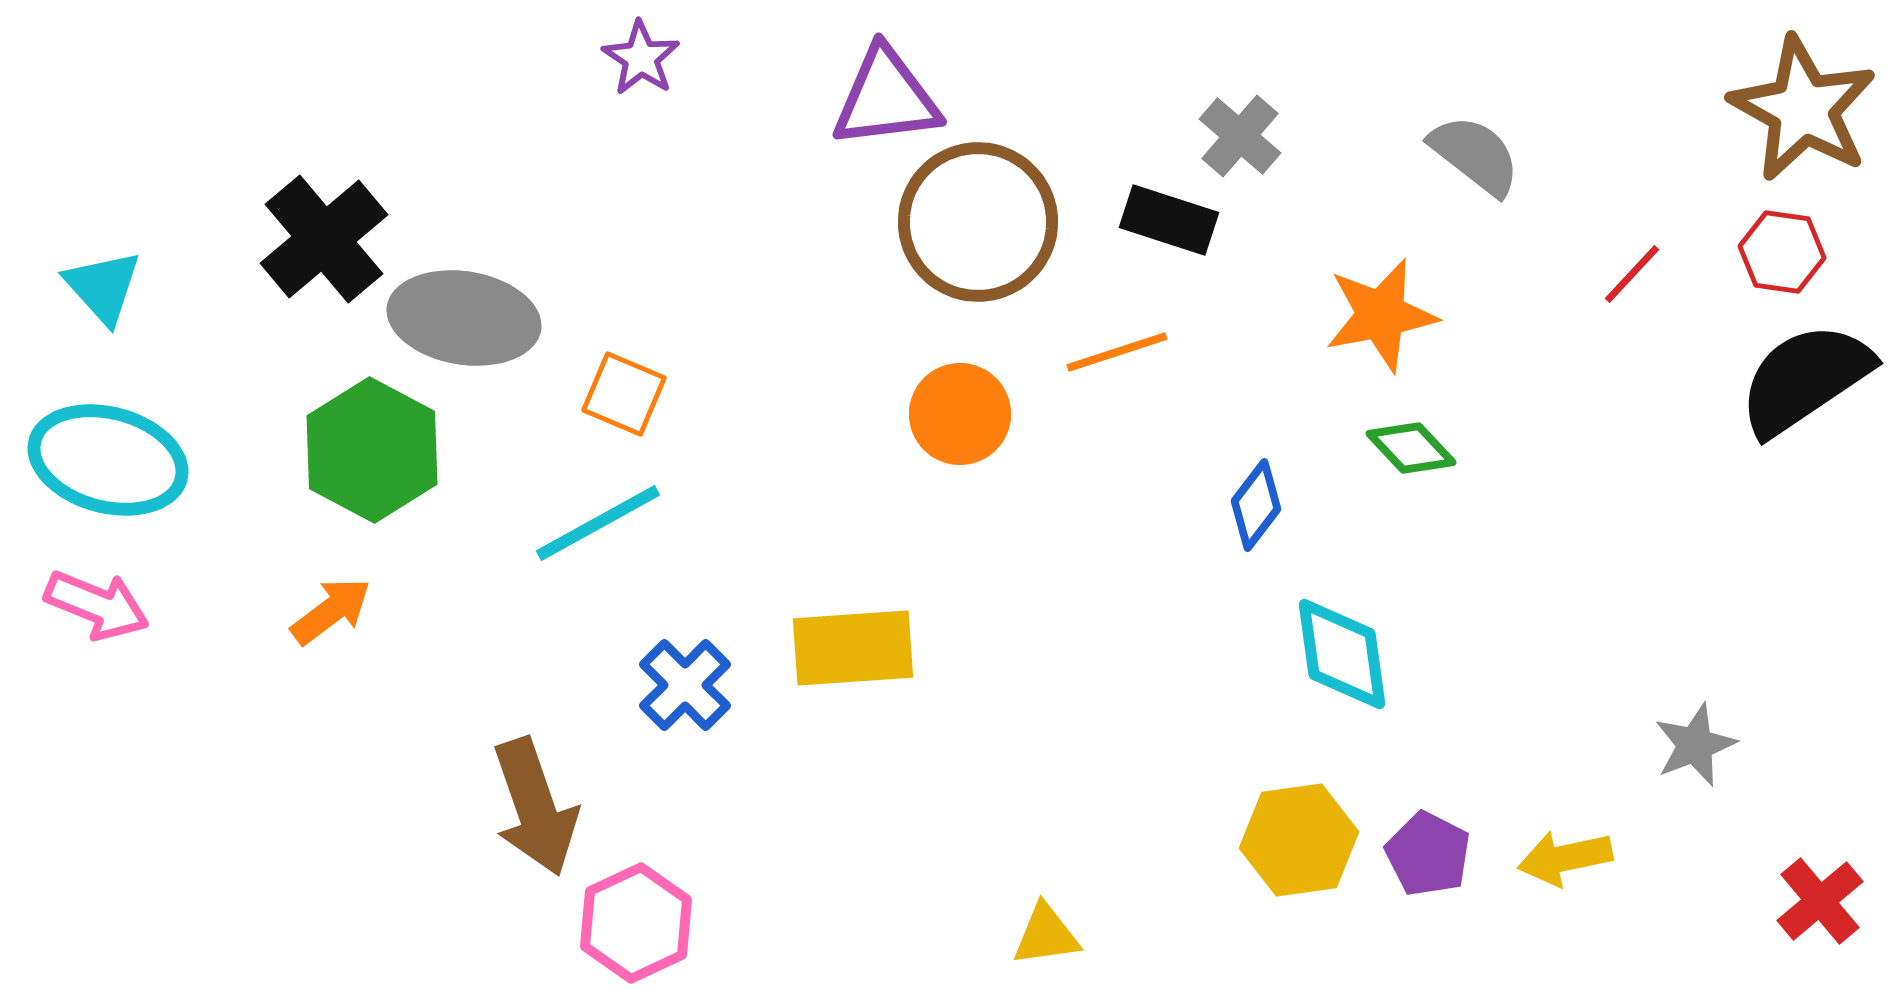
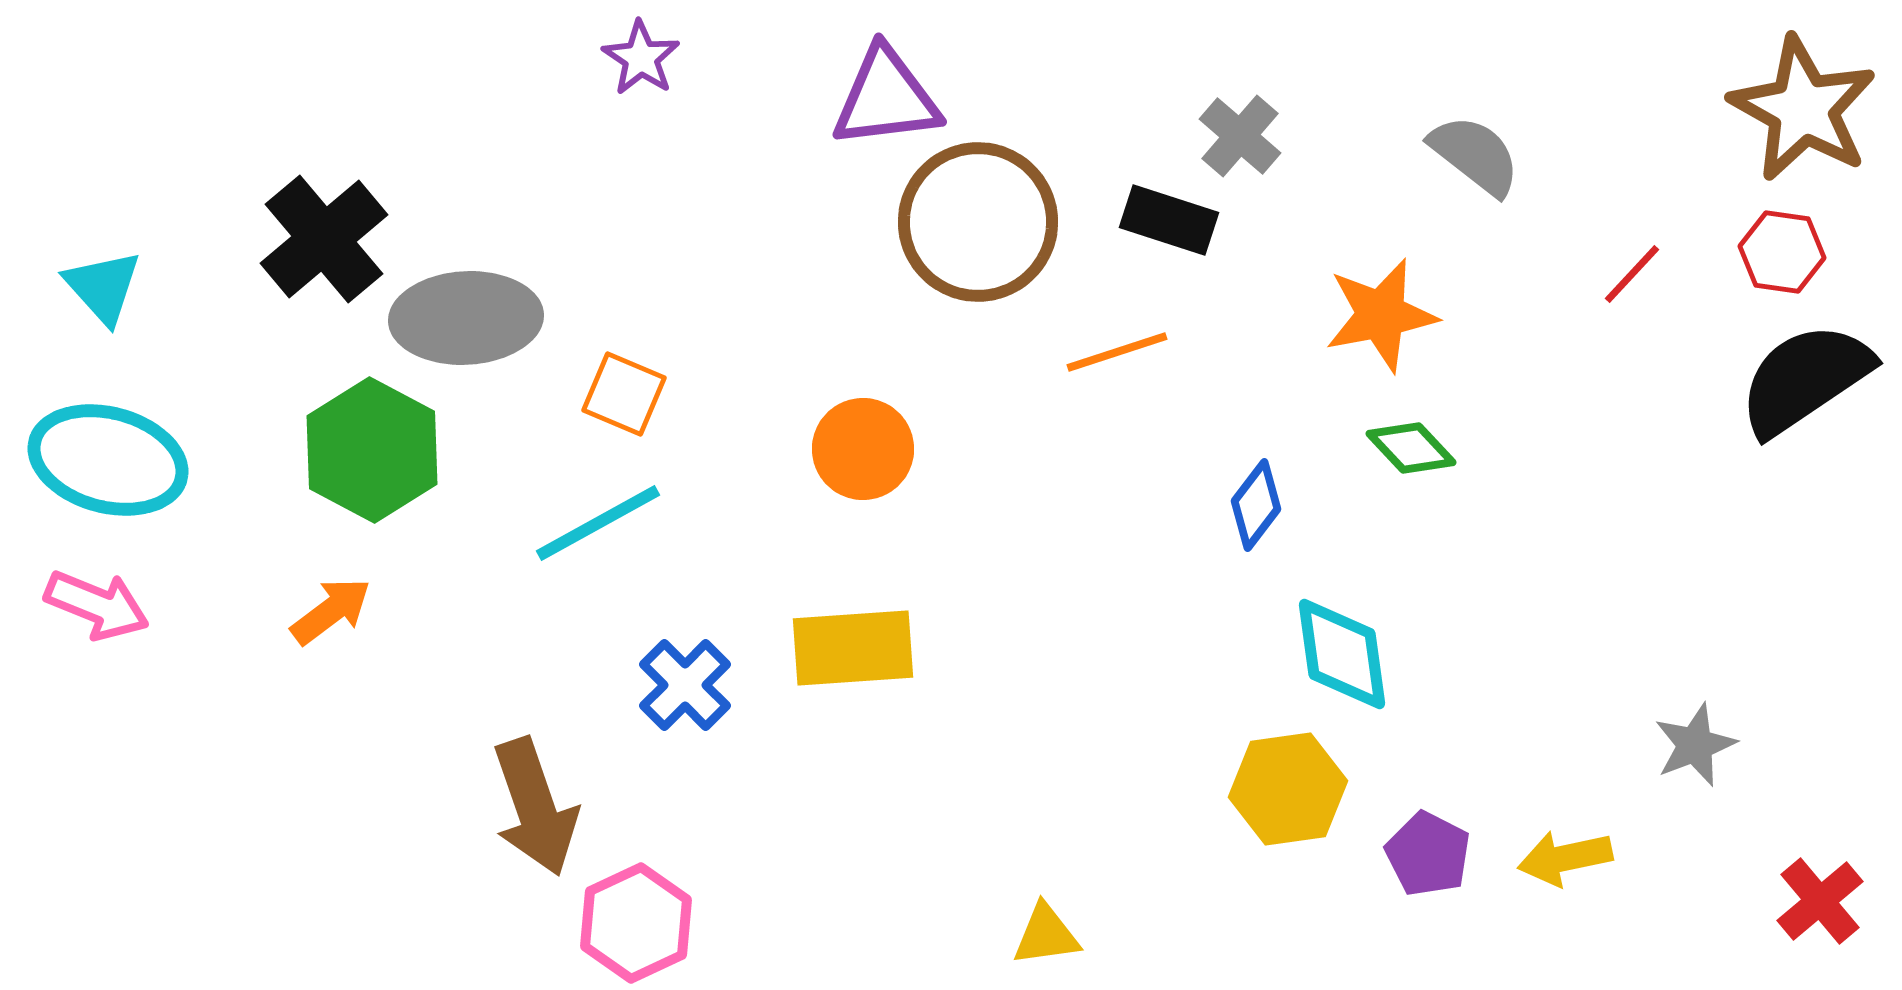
gray ellipse: moved 2 px right; rotated 12 degrees counterclockwise
orange circle: moved 97 px left, 35 px down
yellow hexagon: moved 11 px left, 51 px up
